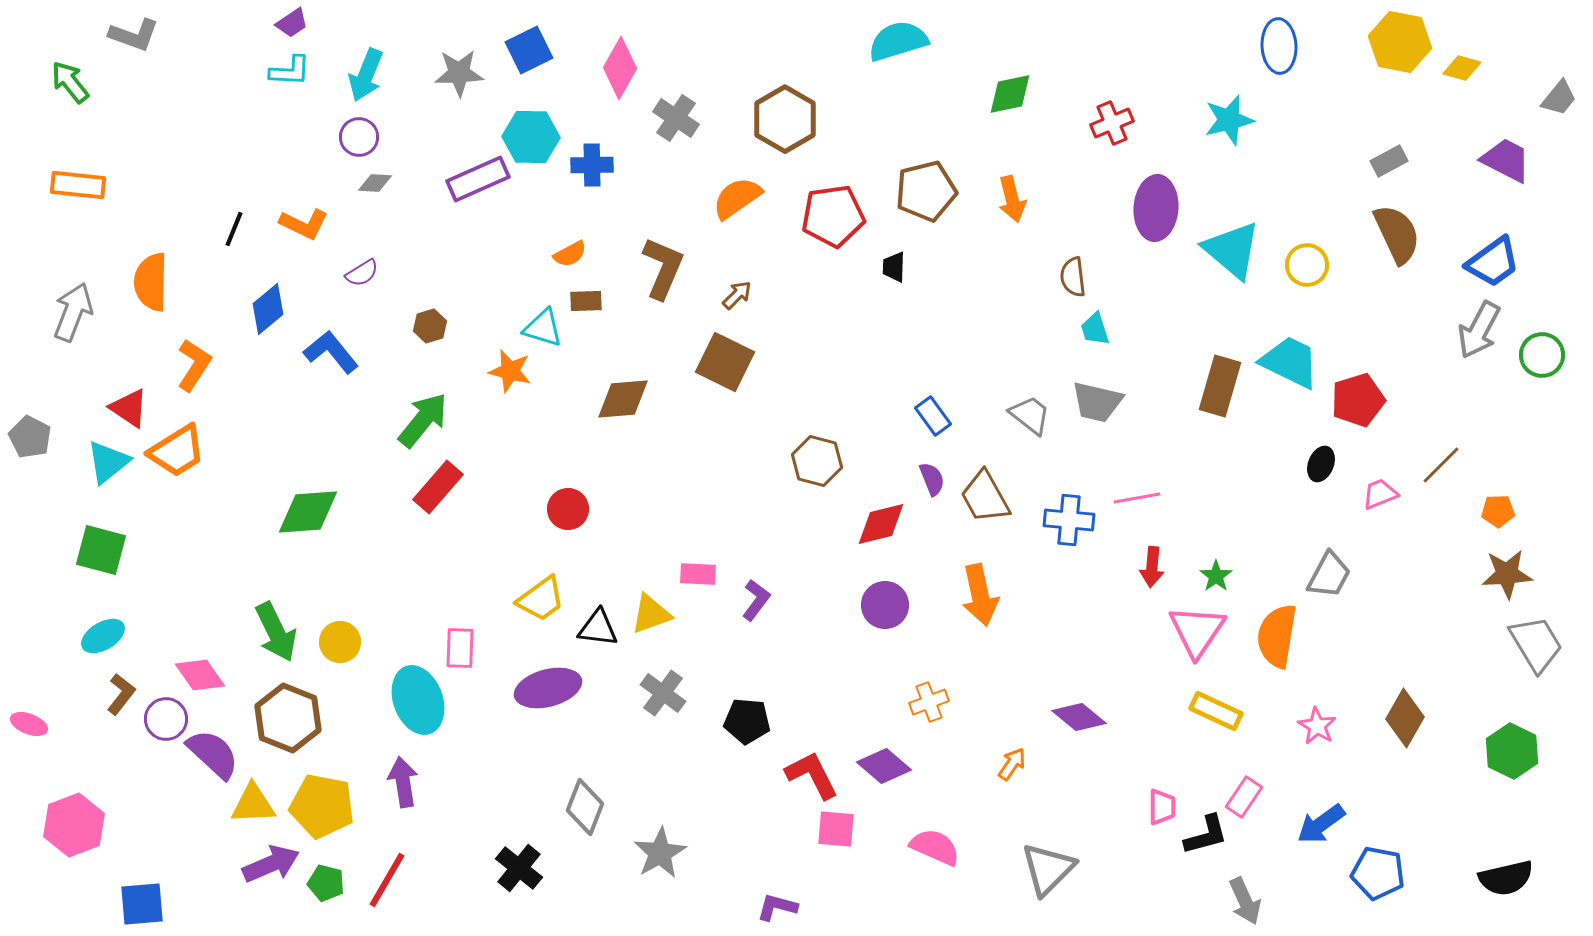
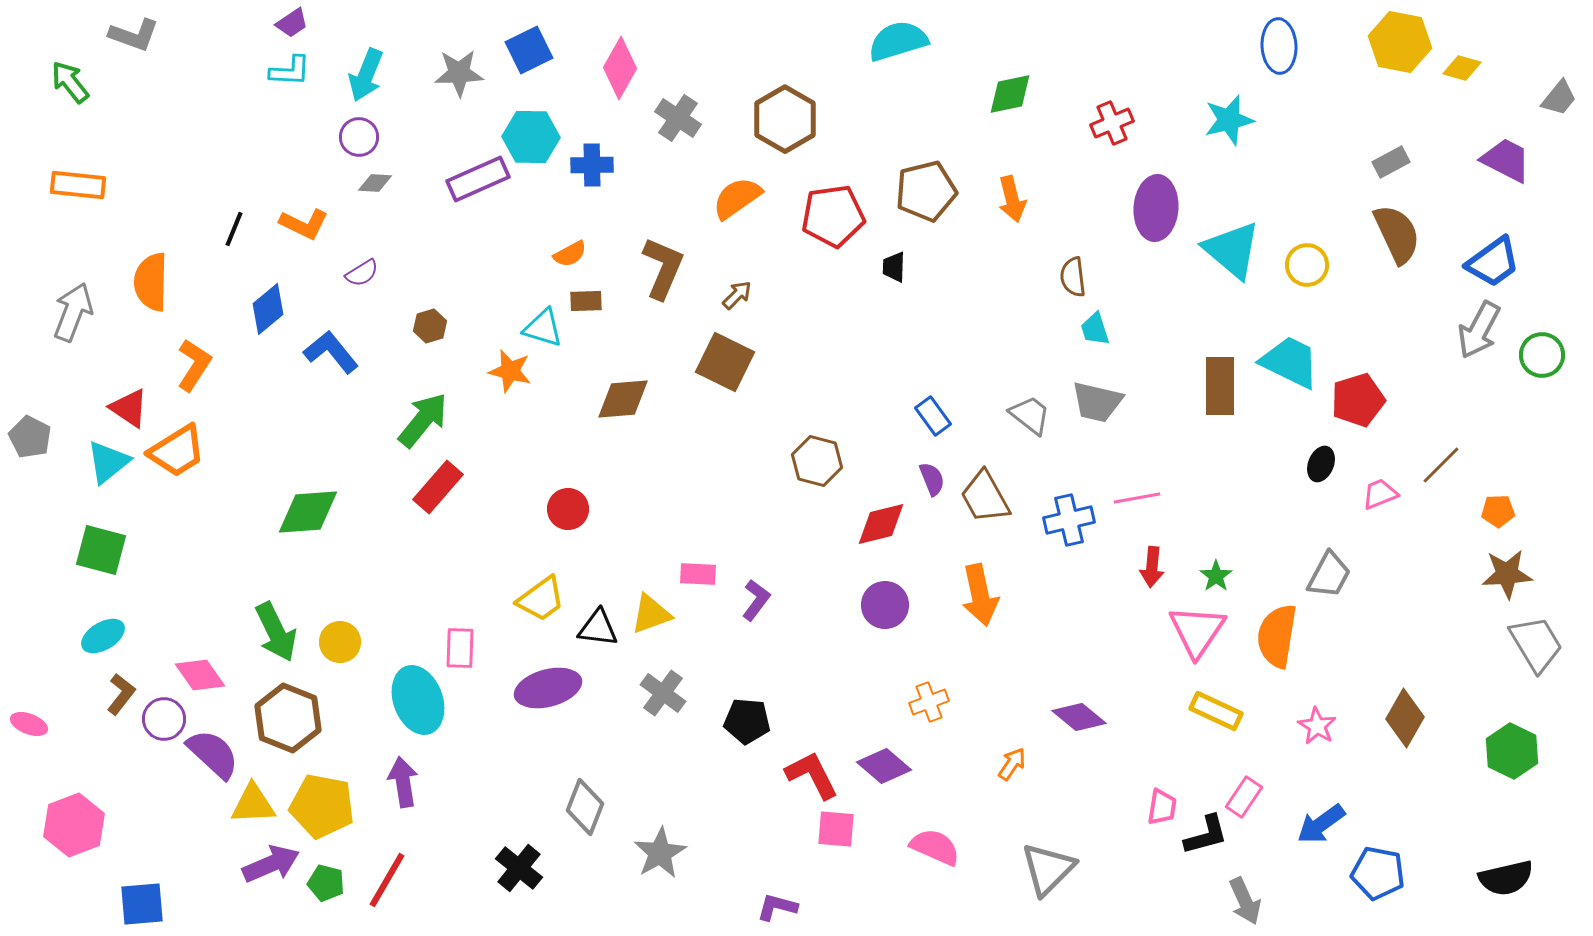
gray cross at (676, 118): moved 2 px right
gray rectangle at (1389, 161): moved 2 px right, 1 px down
brown rectangle at (1220, 386): rotated 16 degrees counterclockwise
blue cross at (1069, 520): rotated 18 degrees counterclockwise
purple circle at (166, 719): moved 2 px left
pink trapezoid at (1162, 807): rotated 9 degrees clockwise
